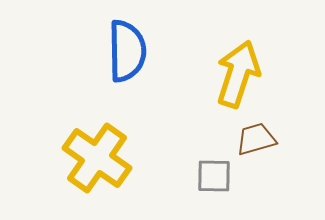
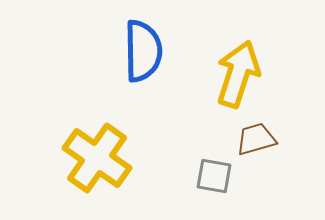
blue semicircle: moved 16 px right
gray square: rotated 9 degrees clockwise
